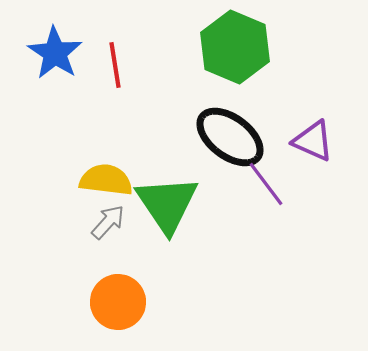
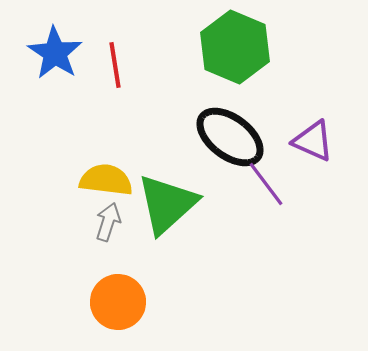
green triangle: rotated 22 degrees clockwise
gray arrow: rotated 24 degrees counterclockwise
